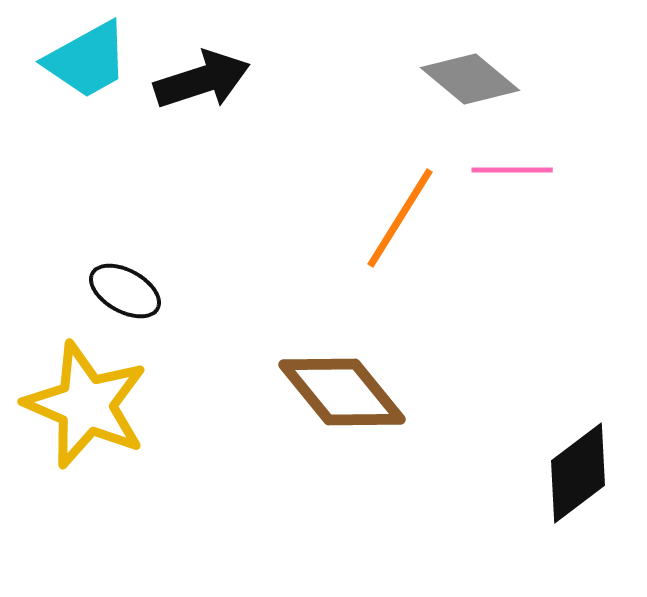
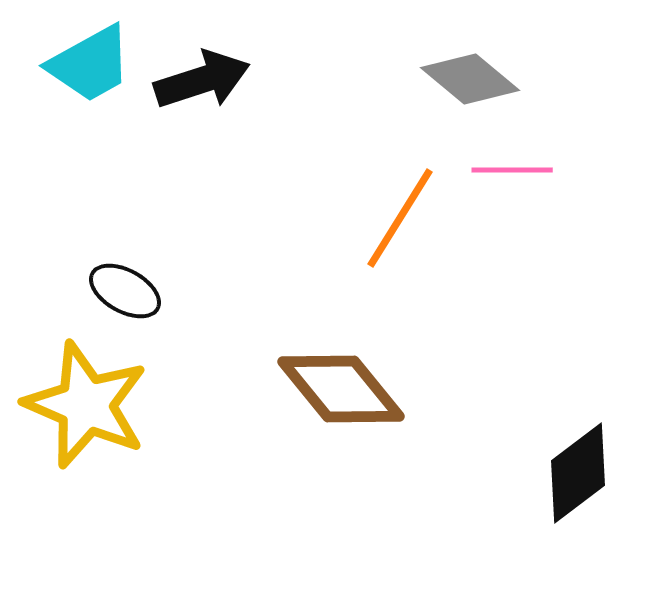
cyan trapezoid: moved 3 px right, 4 px down
brown diamond: moved 1 px left, 3 px up
